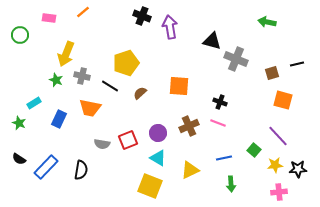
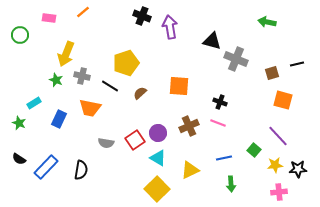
red square at (128, 140): moved 7 px right; rotated 12 degrees counterclockwise
gray semicircle at (102, 144): moved 4 px right, 1 px up
yellow square at (150, 186): moved 7 px right, 3 px down; rotated 25 degrees clockwise
